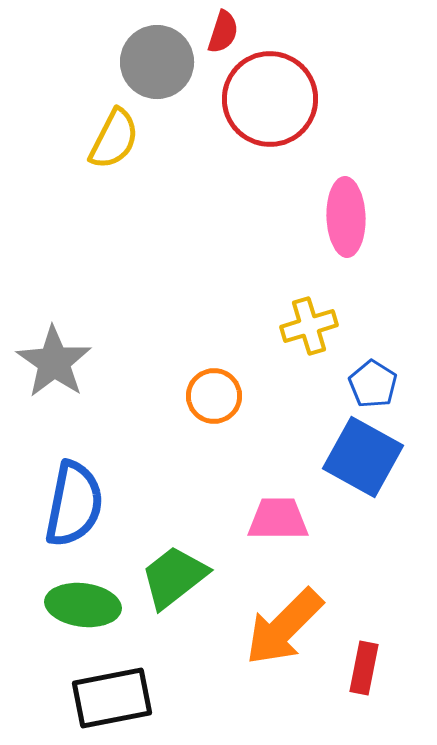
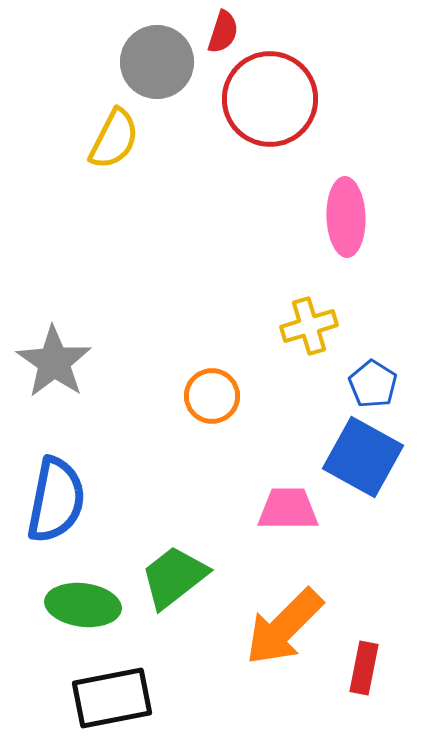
orange circle: moved 2 px left
blue semicircle: moved 18 px left, 4 px up
pink trapezoid: moved 10 px right, 10 px up
